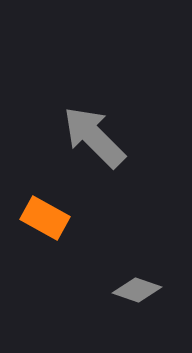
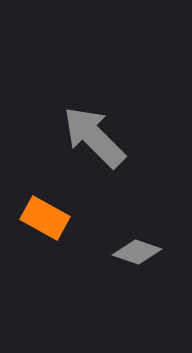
gray diamond: moved 38 px up
